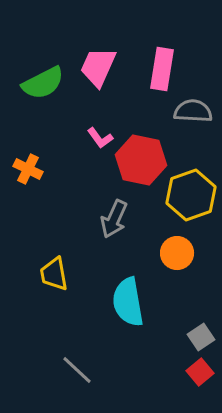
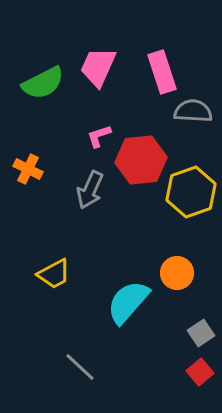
pink rectangle: moved 3 px down; rotated 27 degrees counterclockwise
pink L-shape: moved 1 px left, 2 px up; rotated 108 degrees clockwise
red hexagon: rotated 18 degrees counterclockwise
yellow hexagon: moved 3 px up
gray arrow: moved 24 px left, 29 px up
orange circle: moved 20 px down
yellow trapezoid: rotated 108 degrees counterclockwise
cyan semicircle: rotated 51 degrees clockwise
gray square: moved 4 px up
gray line: moved 3 px right, 3 px up
